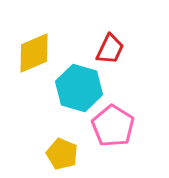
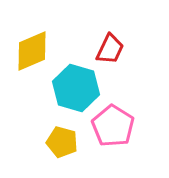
yellow diamond: moved 2 px left, 2 px up
cyan hexagon: moved 3 px left
yellow pentagon: moved 12 px up; rotated 8 degrees counterclockwise
